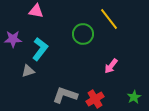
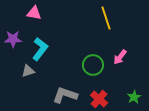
pink triangle: moved 2 px left, 2 px down
yellow line: moved 3 px left, 1 px up; rotated 20 degrees clockwise
green circle: moved 10 px right, 31 px down
pink arrow: moved 9 px right, 9 px up
red cross: moved 4 px right; rotated 18 degrees counterclockwise
